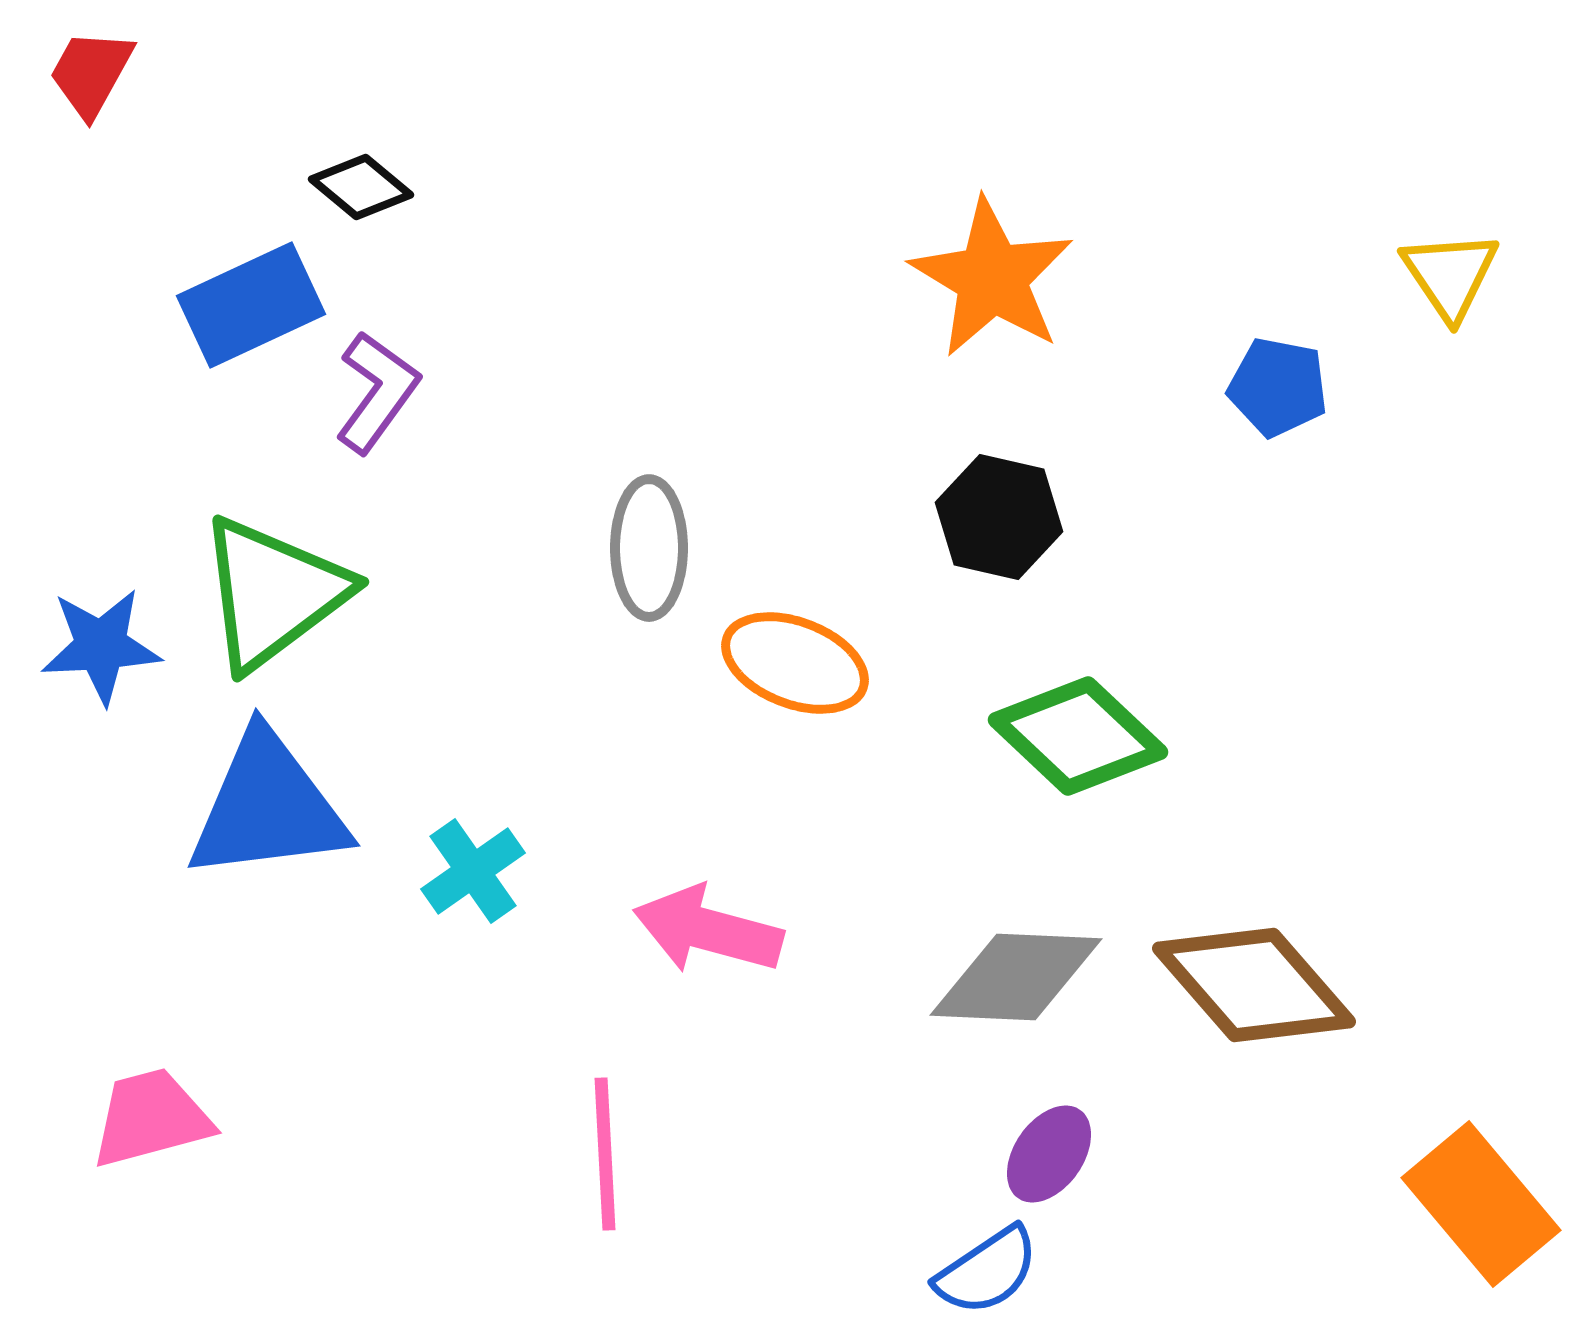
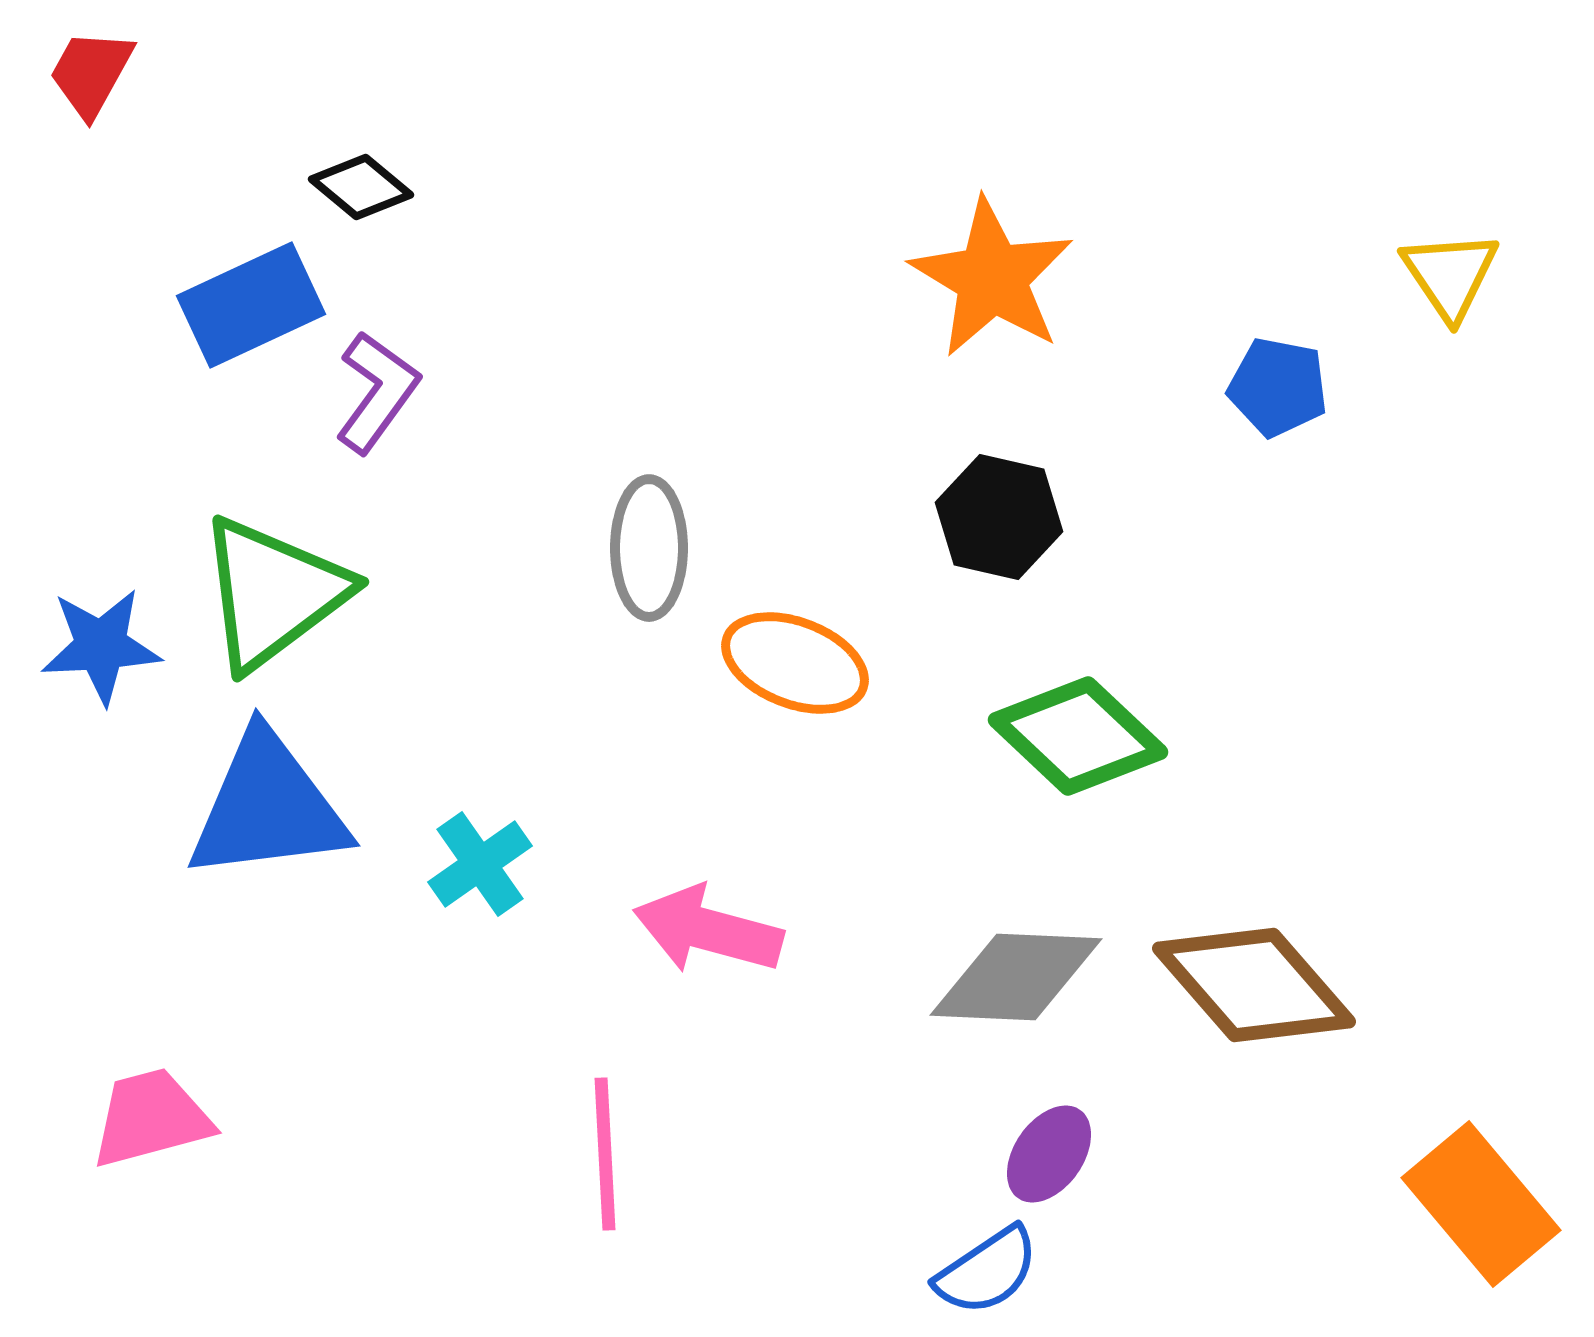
cyan cross: moved 7 px right, 7 px up
